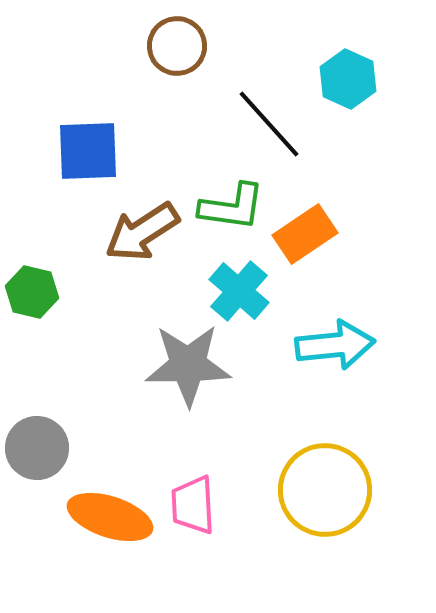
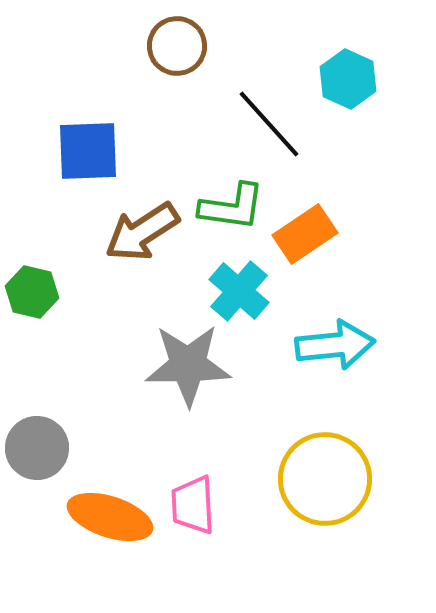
yellow circle: moved 11 px up
